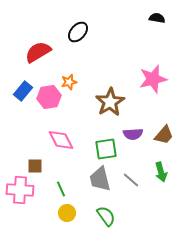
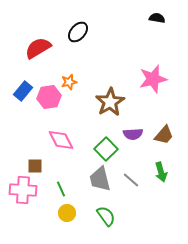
red semicircle: moved 4 px up
green square: rotated 35 degrees counterclockwise
pink cross: moved 3 px right
